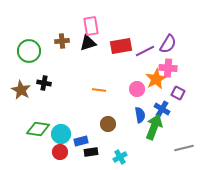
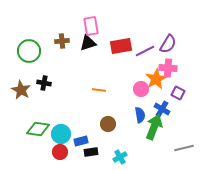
pink circle: moved 4 px right
